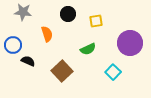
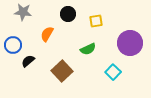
orange semicircle: rotated 133 degrees counterclockwise
black semicircle: rotated 64 degrees counterclockwise
